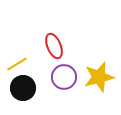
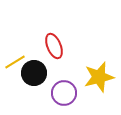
yellow line: moved 2 px left, 2 px up
purple circle: moved 16 px down
black circle: moved 11 px right, 15 px up
